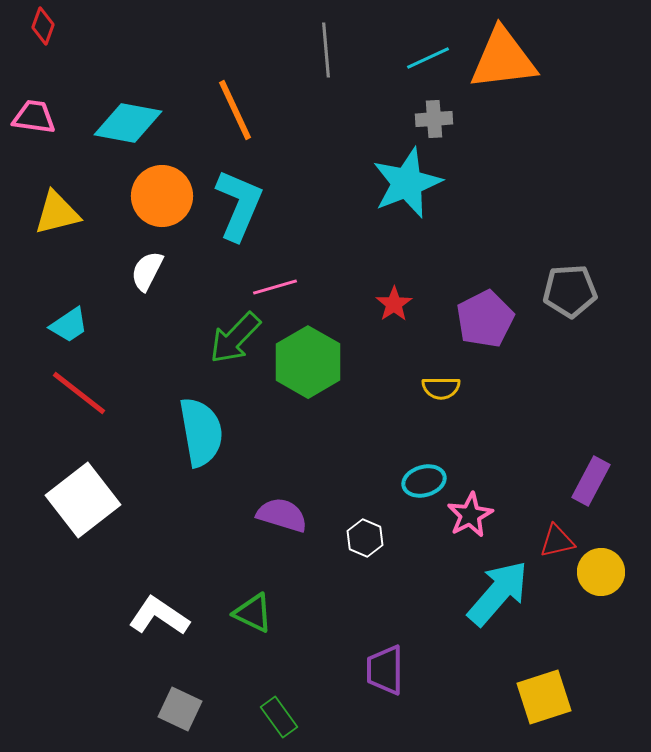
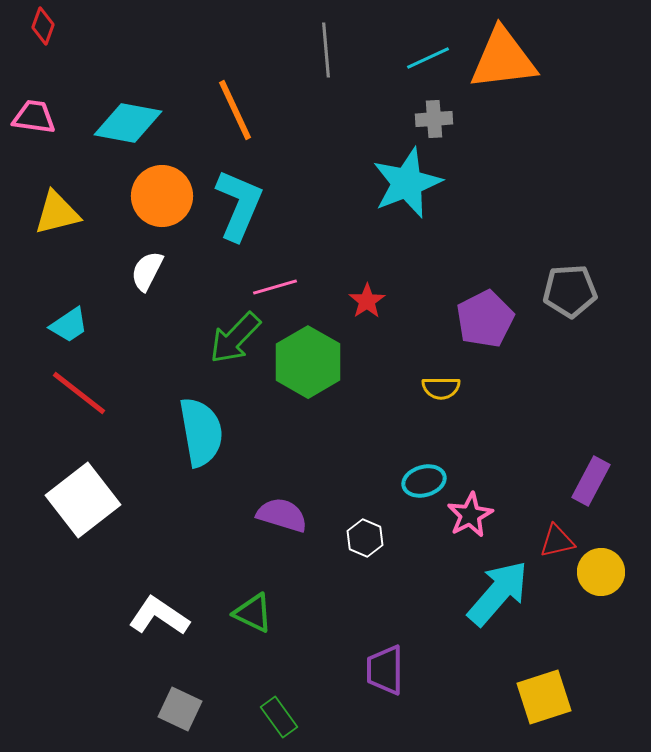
red star: moved 27 px left, 3 px up
